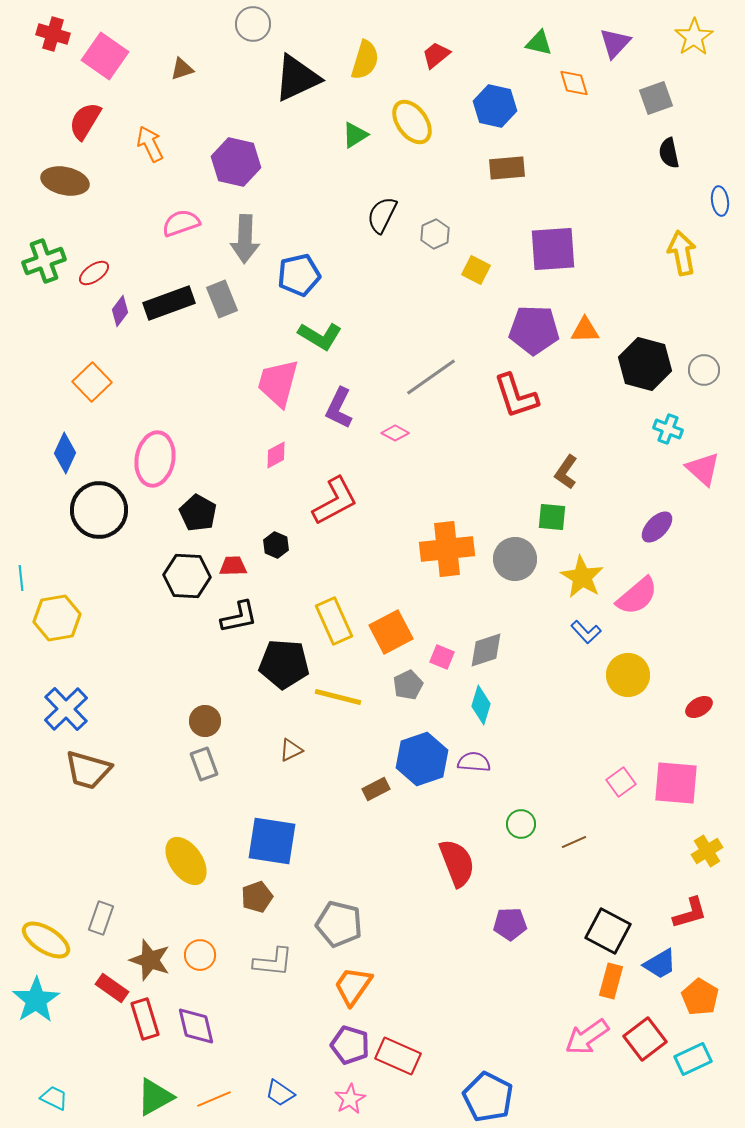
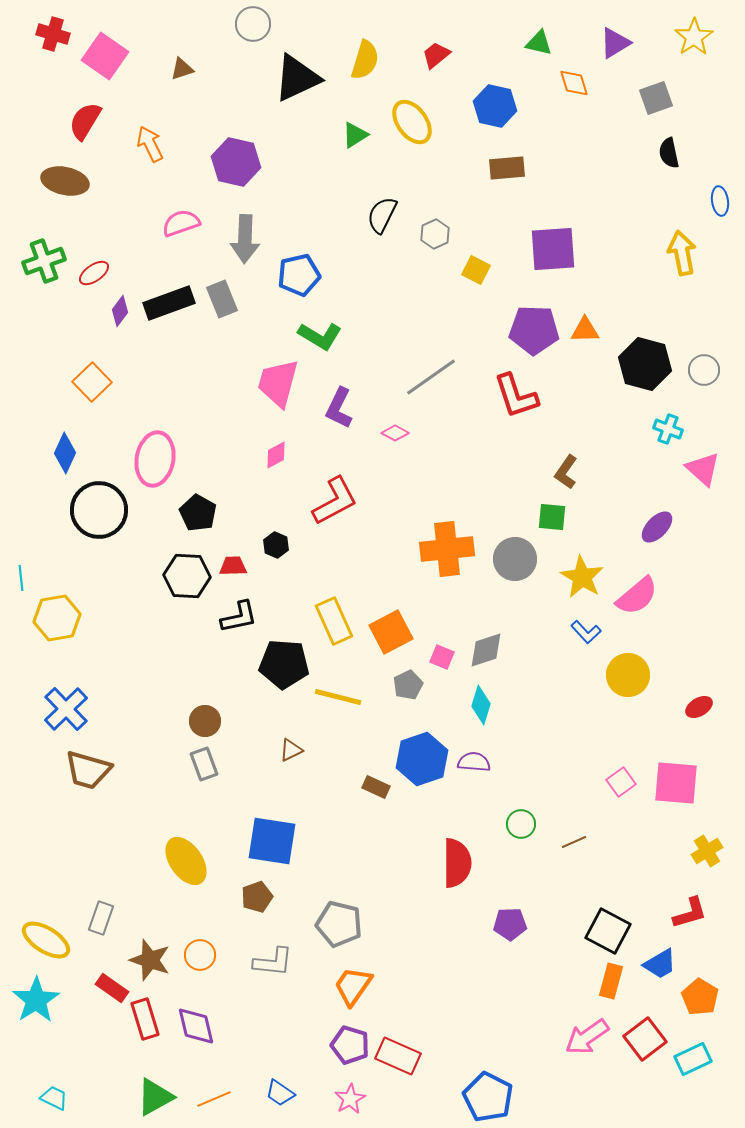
purple triangle at (615, 43): rotated 16 degrees clockwise
brown rectangle at (376, 789): moved 2 px up; rotated 52 degrees clockwise
red semicircle at (457, 863): rotated 21 degrees clockwise
